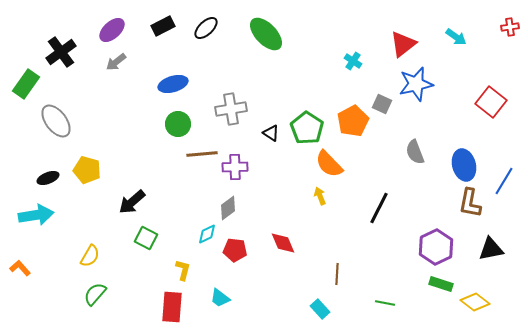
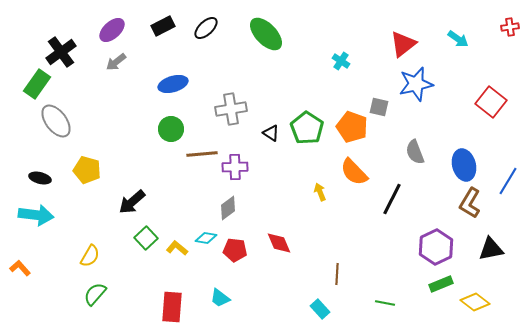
cyan arrow at (456, 37): moved 2 px right, 2 px down
cyan cross at (353, 61): moved 12 px left
green rectangle at (26, 84): moved 11 px right
gray square at (382, 104): moved 3 px left, 3 px down; rotated 12 degrees counterclockwise
orange pentagon at (353, 121): moved 1 px left, 6 px down; rotated 24 degrees counterclockwise
green circle at (178, 124): moved 7 px left, 5 px down
orange semicircle at (329, 164): moved 25 px right, 8 px down
black ellipse at (48, 178): moved 8 px left; rotated 35 degrees clockwise
blue line at (504, 181): moved 4 px right
yellow arrow at (320, 196): moved 4 px up
brown L-shape at (470, 203): rotated 20 degrees clockwise
black line at (379, 208): moved 13 px right, 9 px up
cyan arrow at (36, 215): rotated 16 degrees clockwise
cyan diamond at (207, 234): moved 1 px left, 4 px down; rotated 35 degrees clockwise
green square at (146, 238): rotated 20 degrees clockwise
red diamond at (283, 243): moved 4 px left
yellow L-shape at (183, 270): moved 6 px left, 22 px up; rotated 65 degrees counterclockwise
green rectangle at (441, 284): rotated 40 degrees counterclockwise
